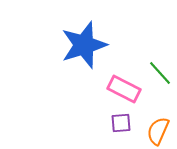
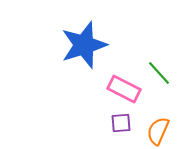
green line: moved 1 px left
